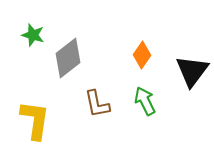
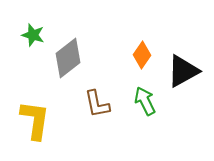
black triangle: moved 9 px left; rotated 24 degrees clockwise
